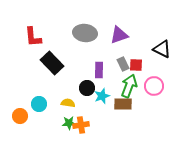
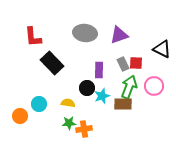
red square: moved 2 px up
green arrow: moved 1 px down
orange cross: moved 3 px right, 4 px down
